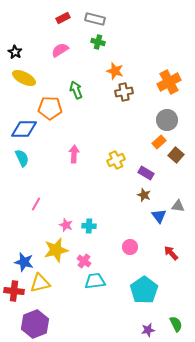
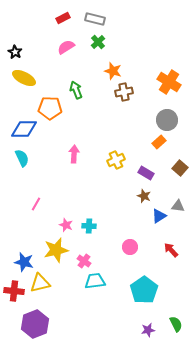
green cross: rotated 32 degrees clockwise
pink semicircle: moved 6 px right, 3 px up
orange star: moved 2 px left
orange cross: rotated 30 degrees counterclockwise
brown square: moved 4 px right, 13 px down
brown star: moved 1 px down
blue triangle: rotated 35 degrees clockwise
red arrow: moved 3 px up
